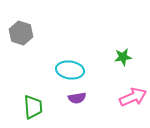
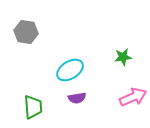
gray hexagon: moved 5 px right, 1 px up; rotated 10 degrees counterclockwise
cyan ellipse: rotated 40 degrees counterclockwise
